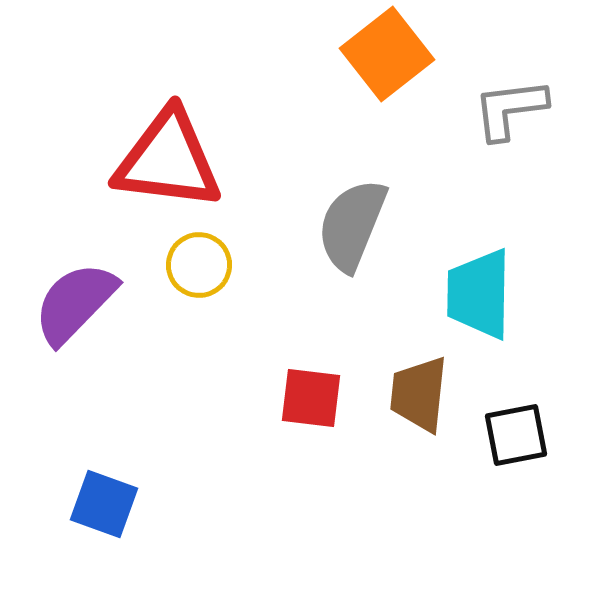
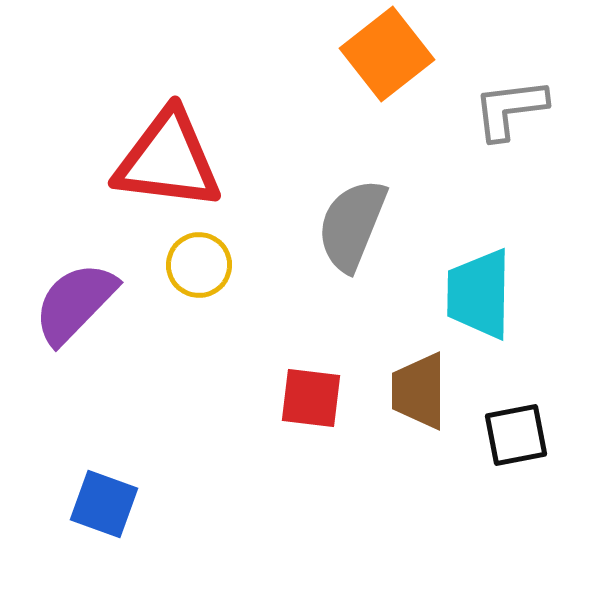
brown trapezoid: moved 3 px up; rotated 6 degrees counterclockwise
